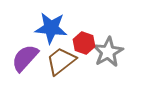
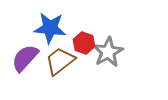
blue star: moved 1 px left
brown trapezoid: moved 1 px left
